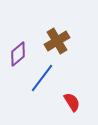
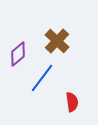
brown cross: rotated 15 degrees counterclockwise
red semicircle: rotated 24 degrees clockwise
